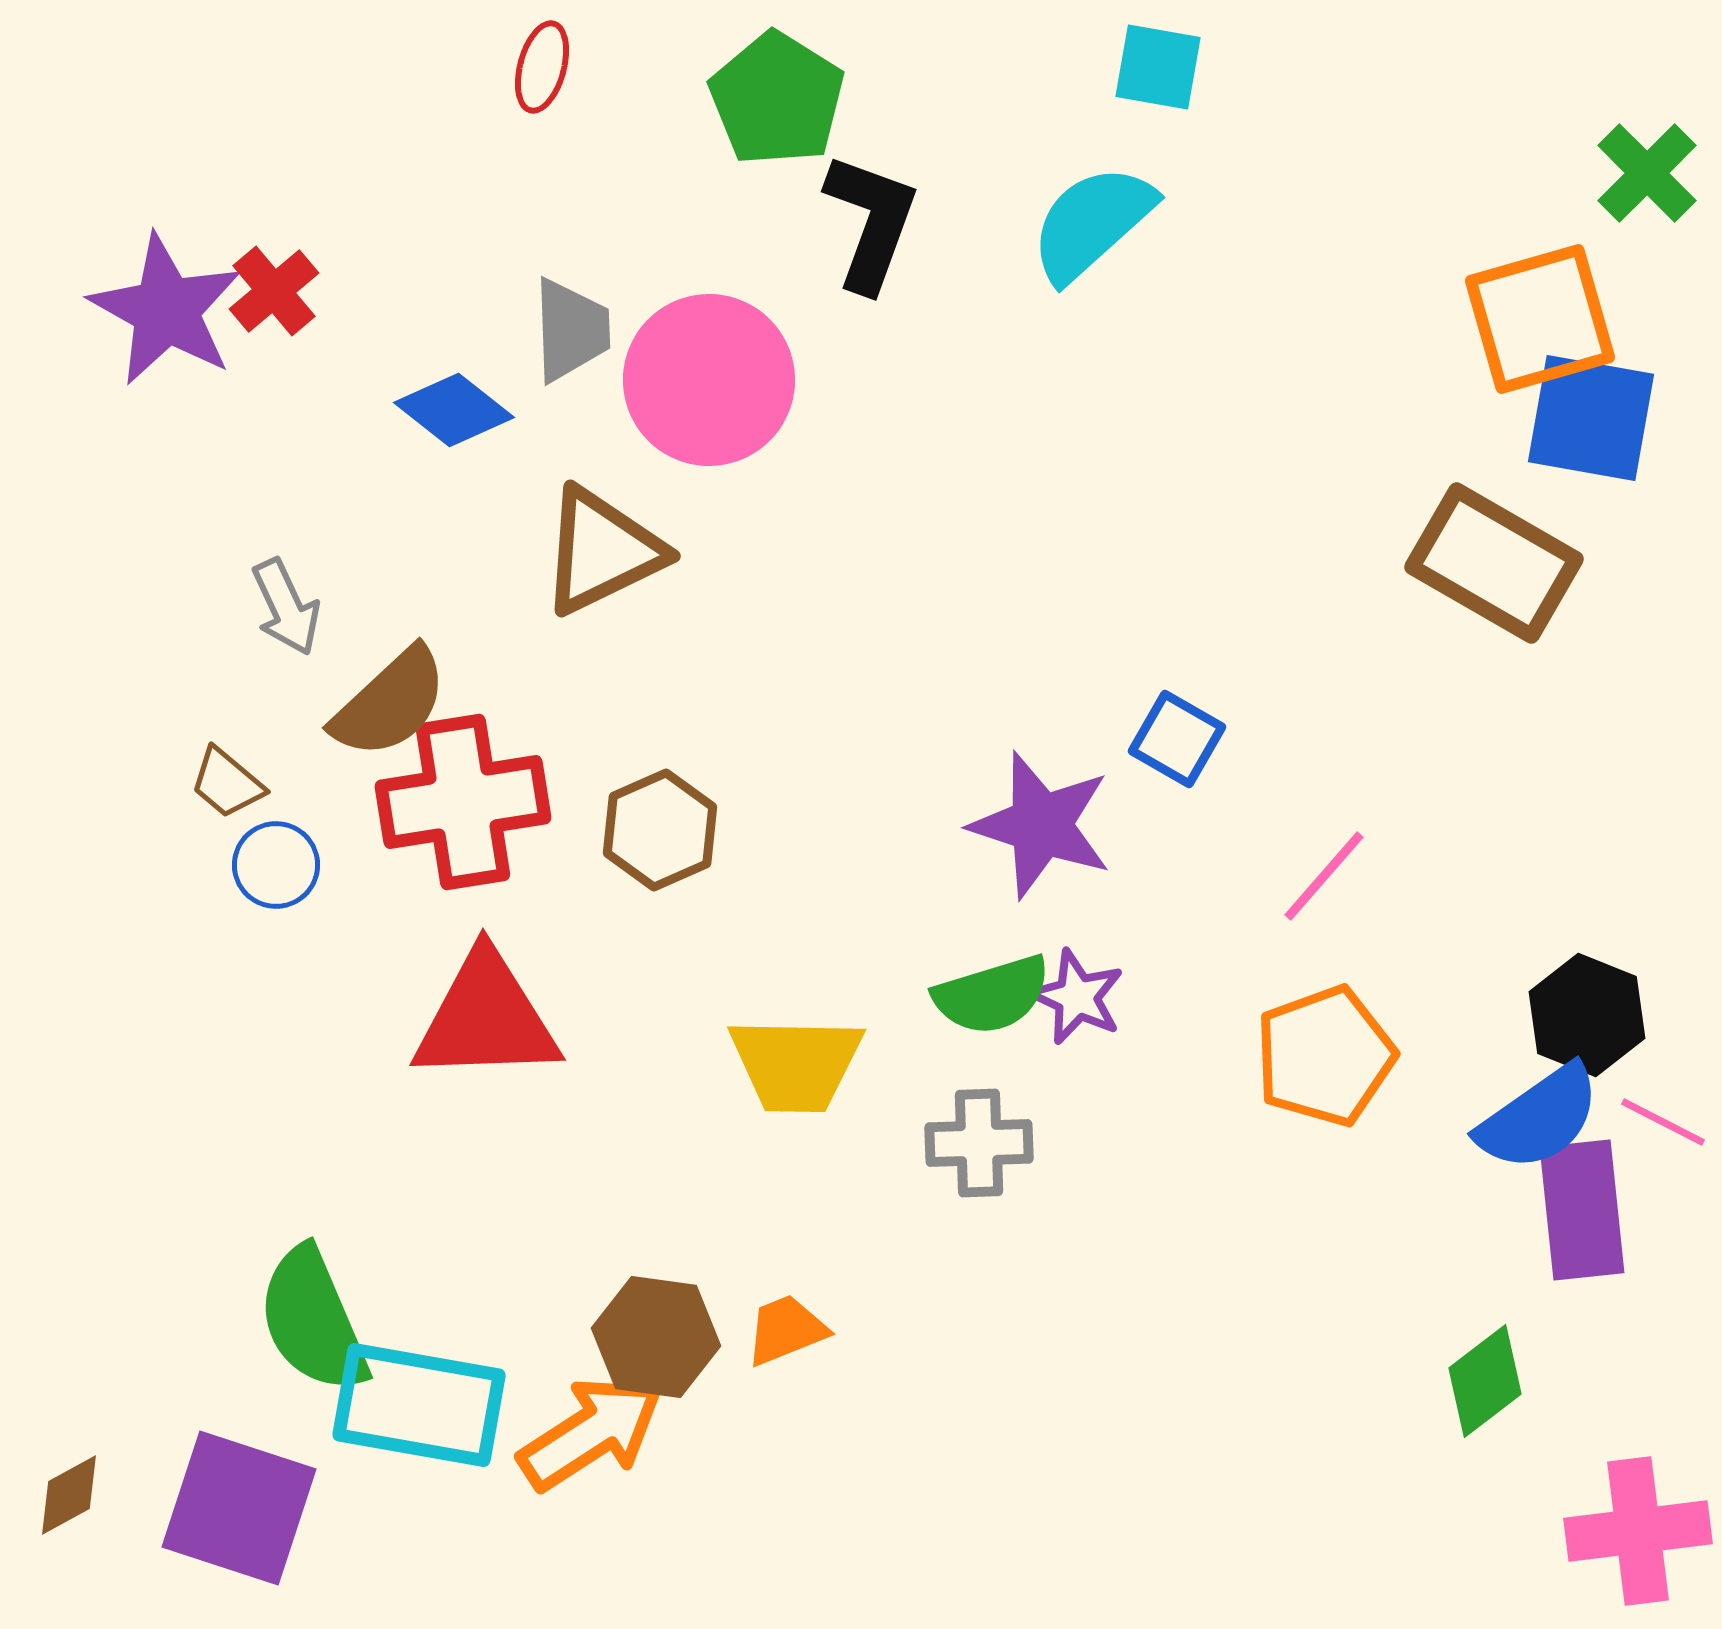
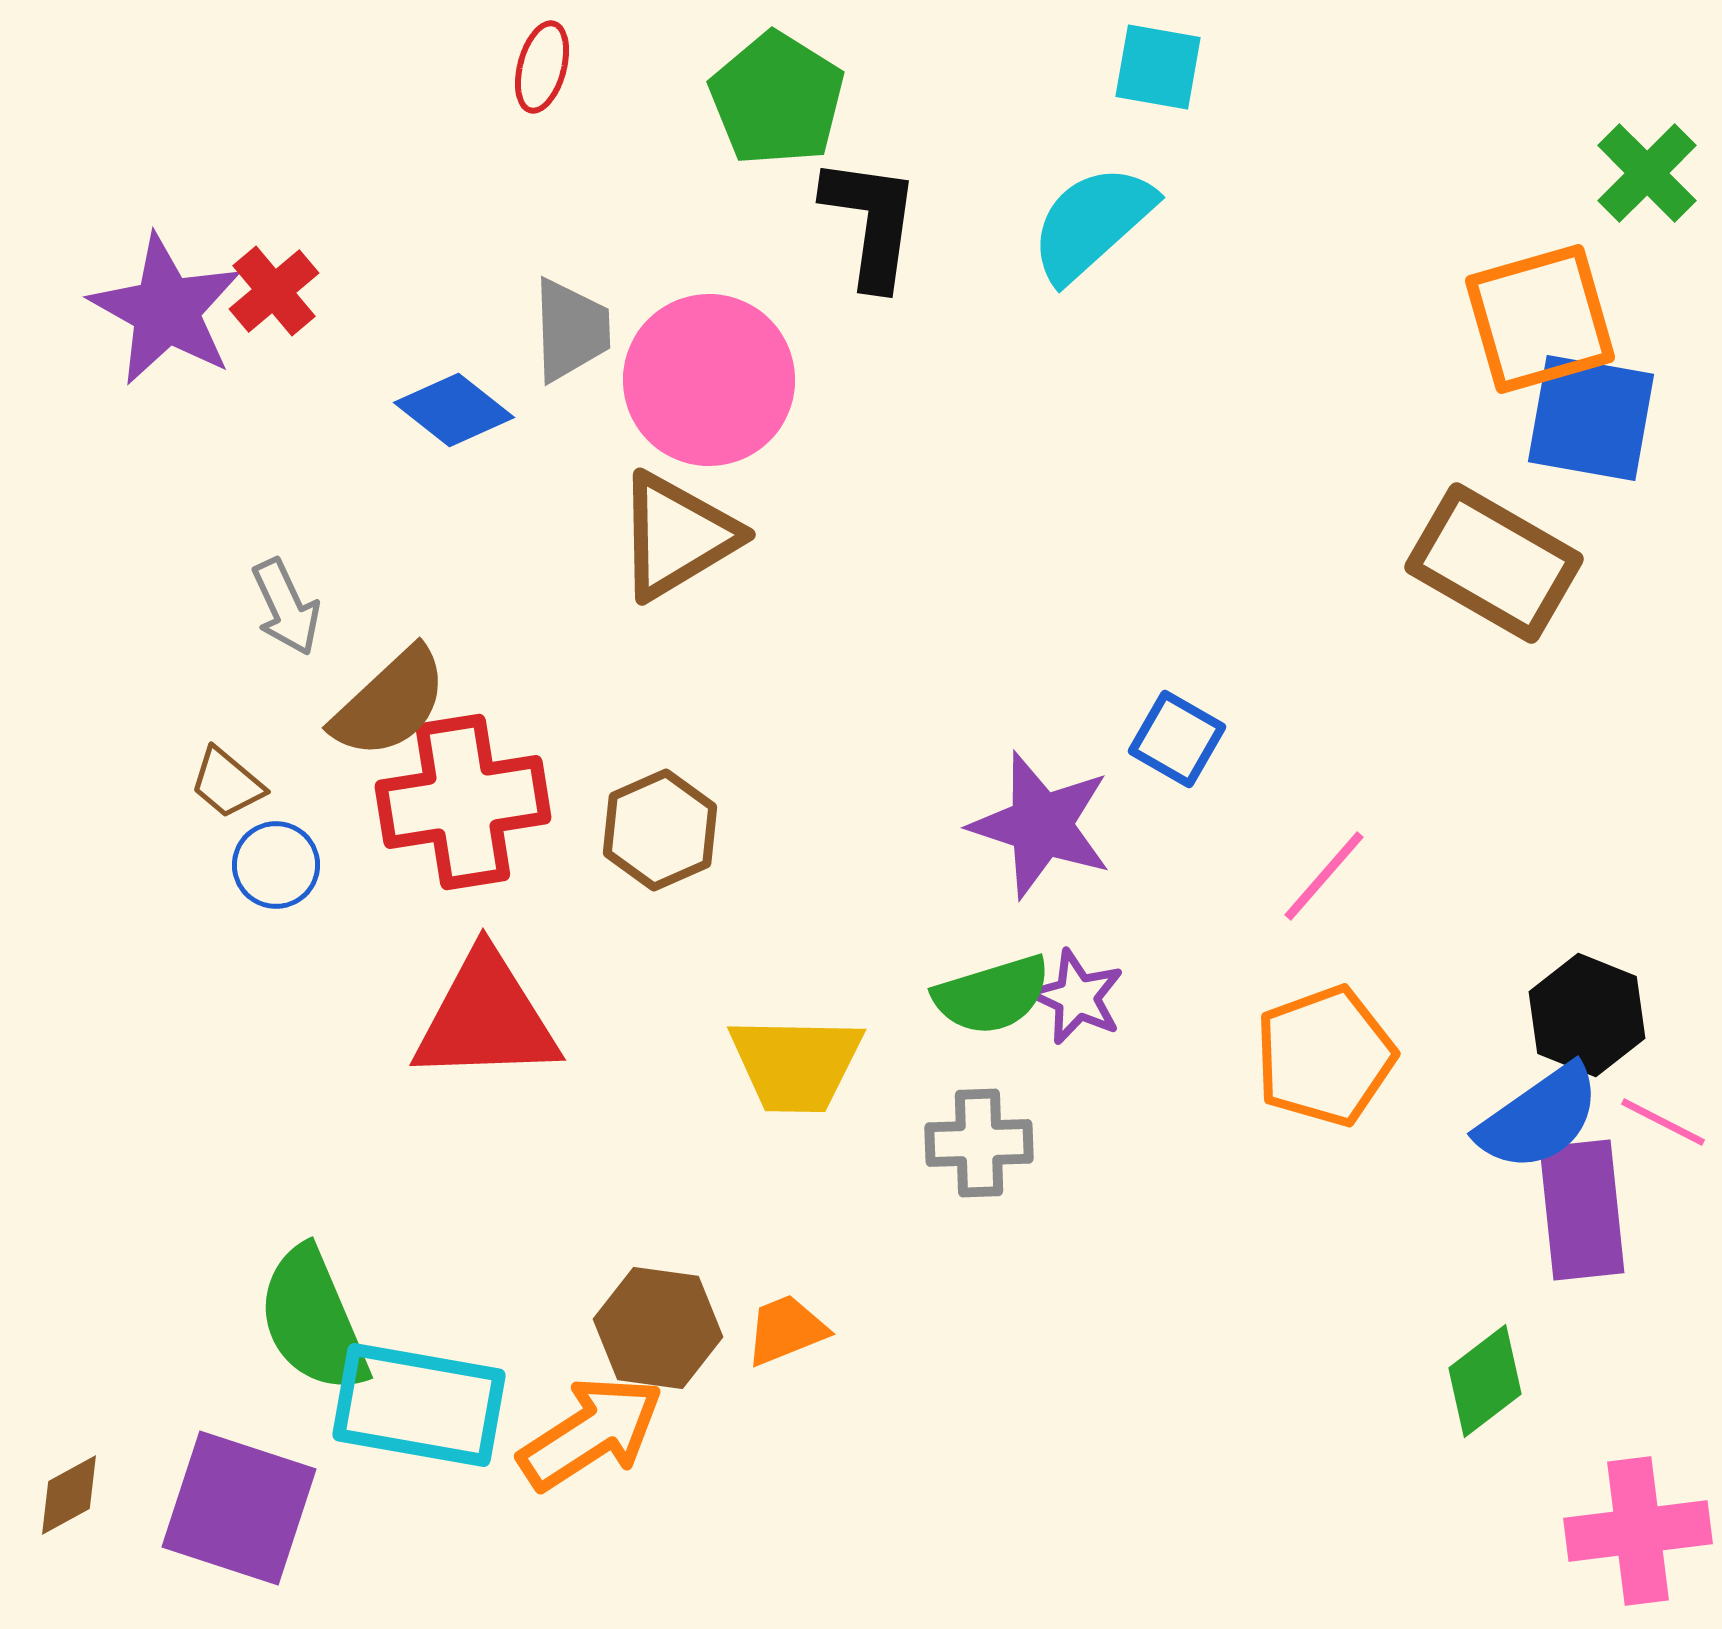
black L-shape at (871, 222): rotated 12 degrees counterclockwise
brown triangle at (602, 551): moved 75 px right, 15 px up; rotated 5 degrees counterclockwise
brown hexagon at (656, 1337): moved 2 px right, 9 px up
